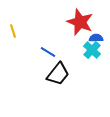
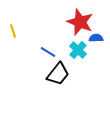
cyan cross: moved 14 px left
